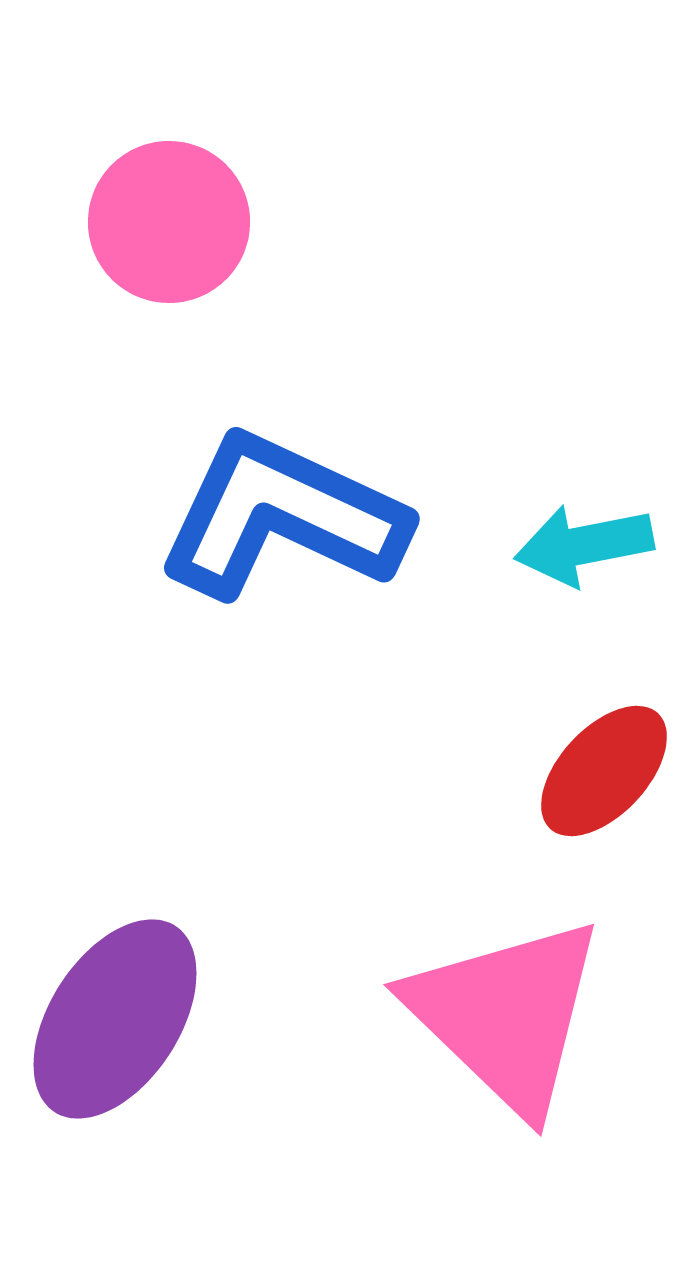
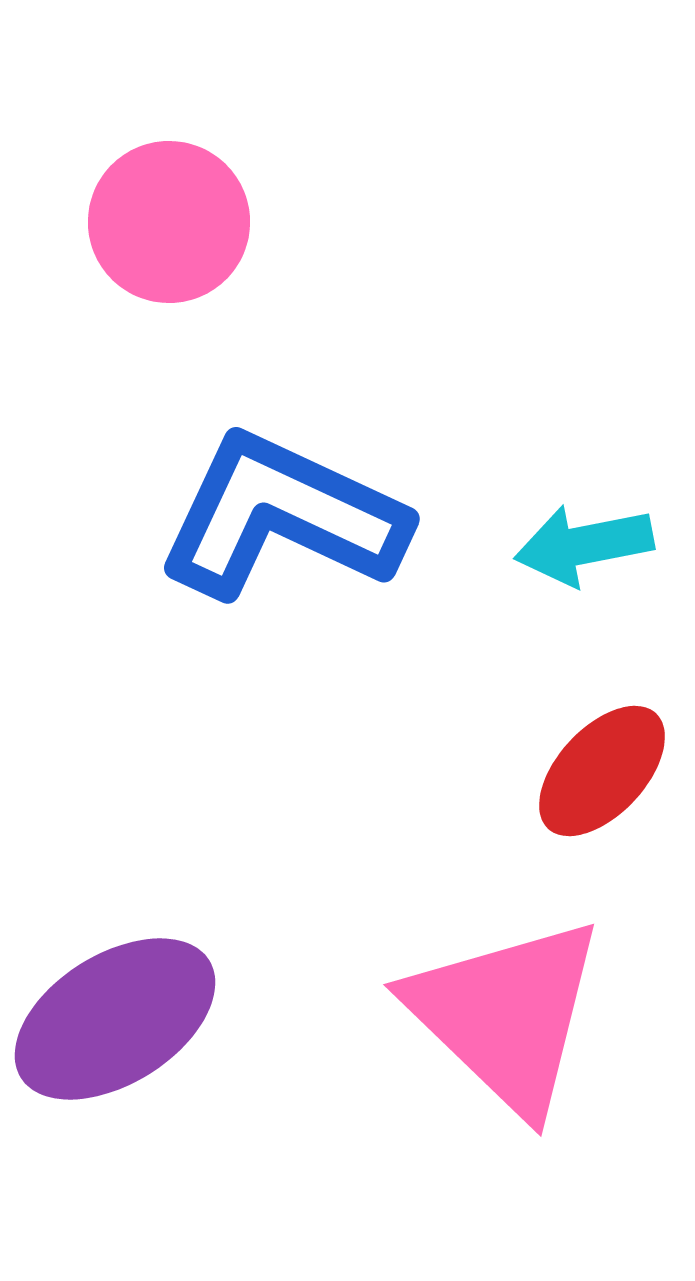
red ellipse: moved 2 px left
purple ellipse: rotated 25 degrees clockwise
